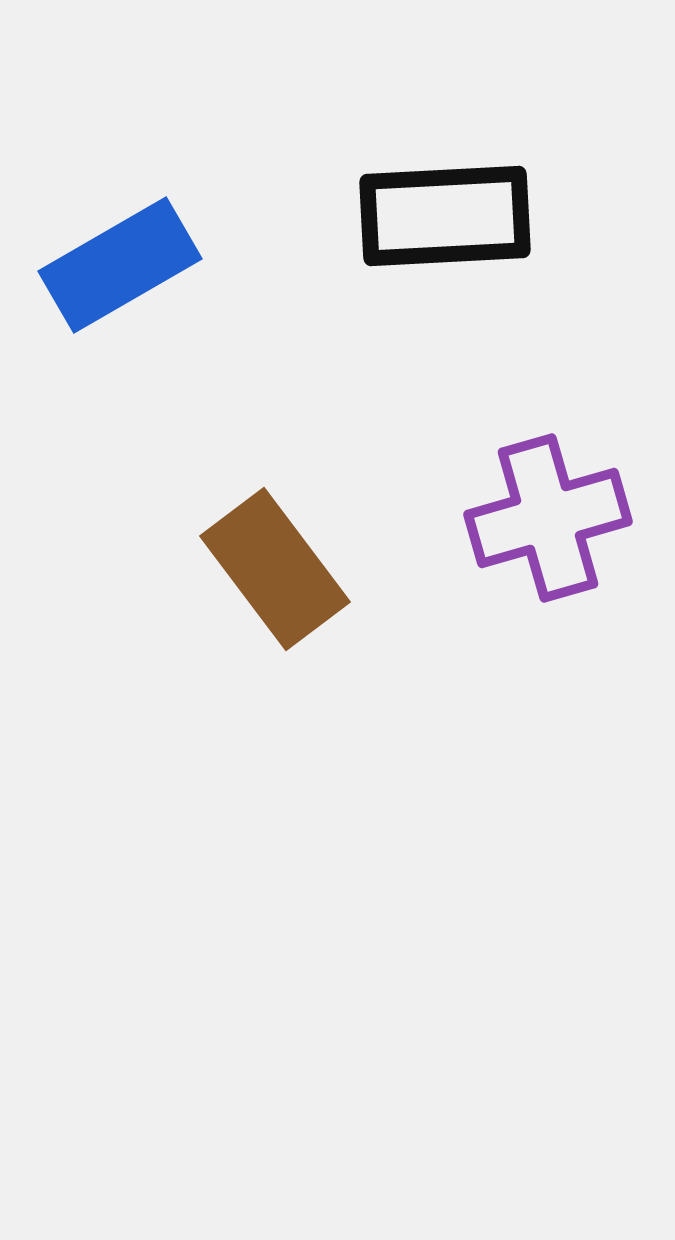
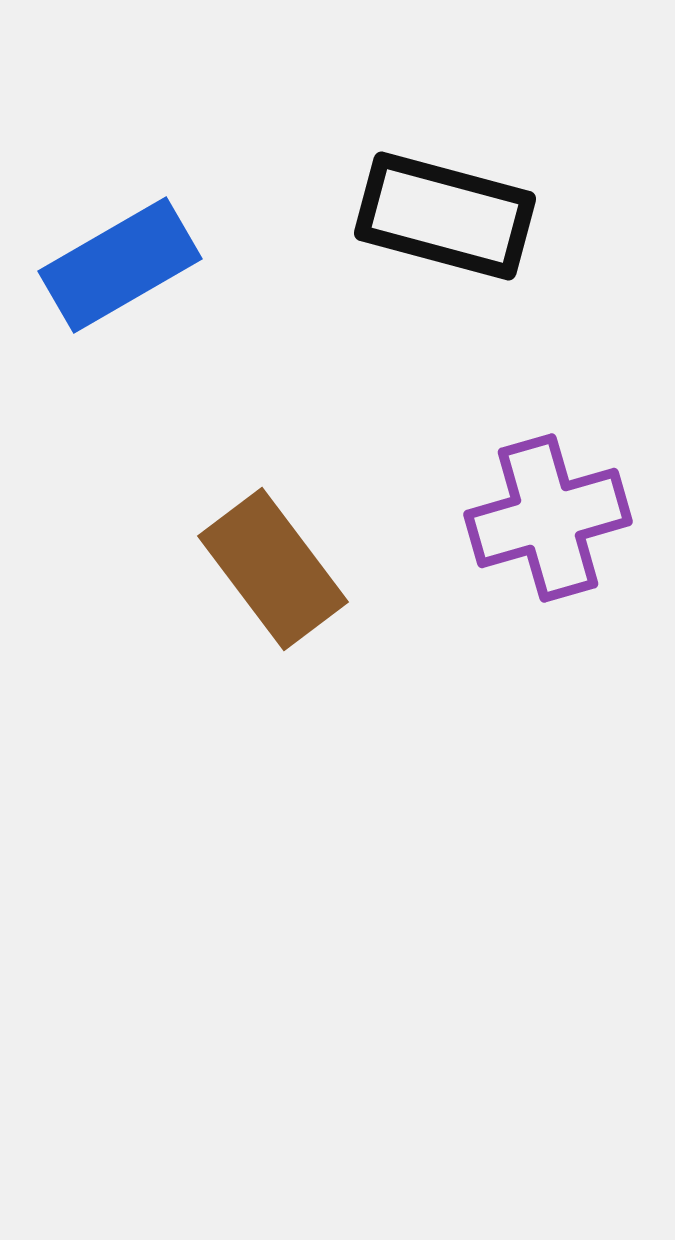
black rectangle: rotated 18 degrees clockwise
brown rectangle: moved 2 px left
